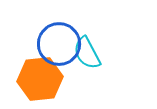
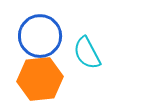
blue circle: moved 19 px left, 8 px up
